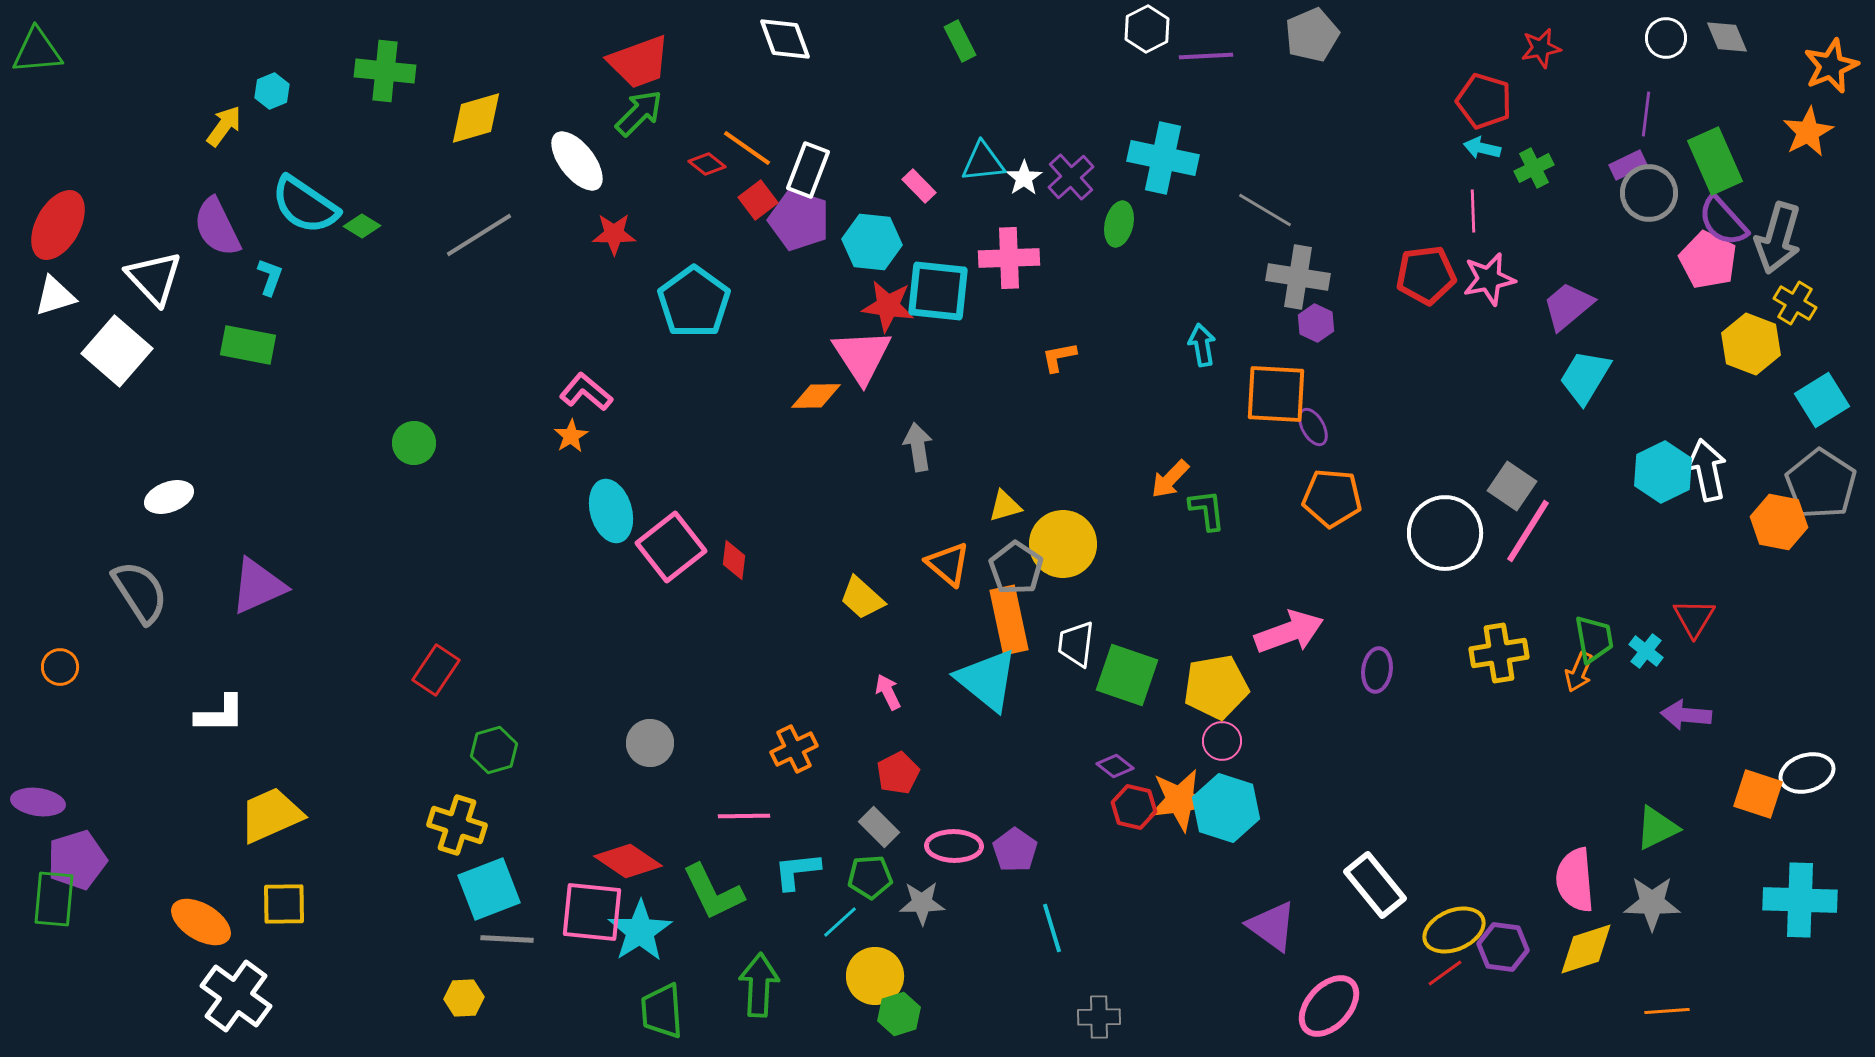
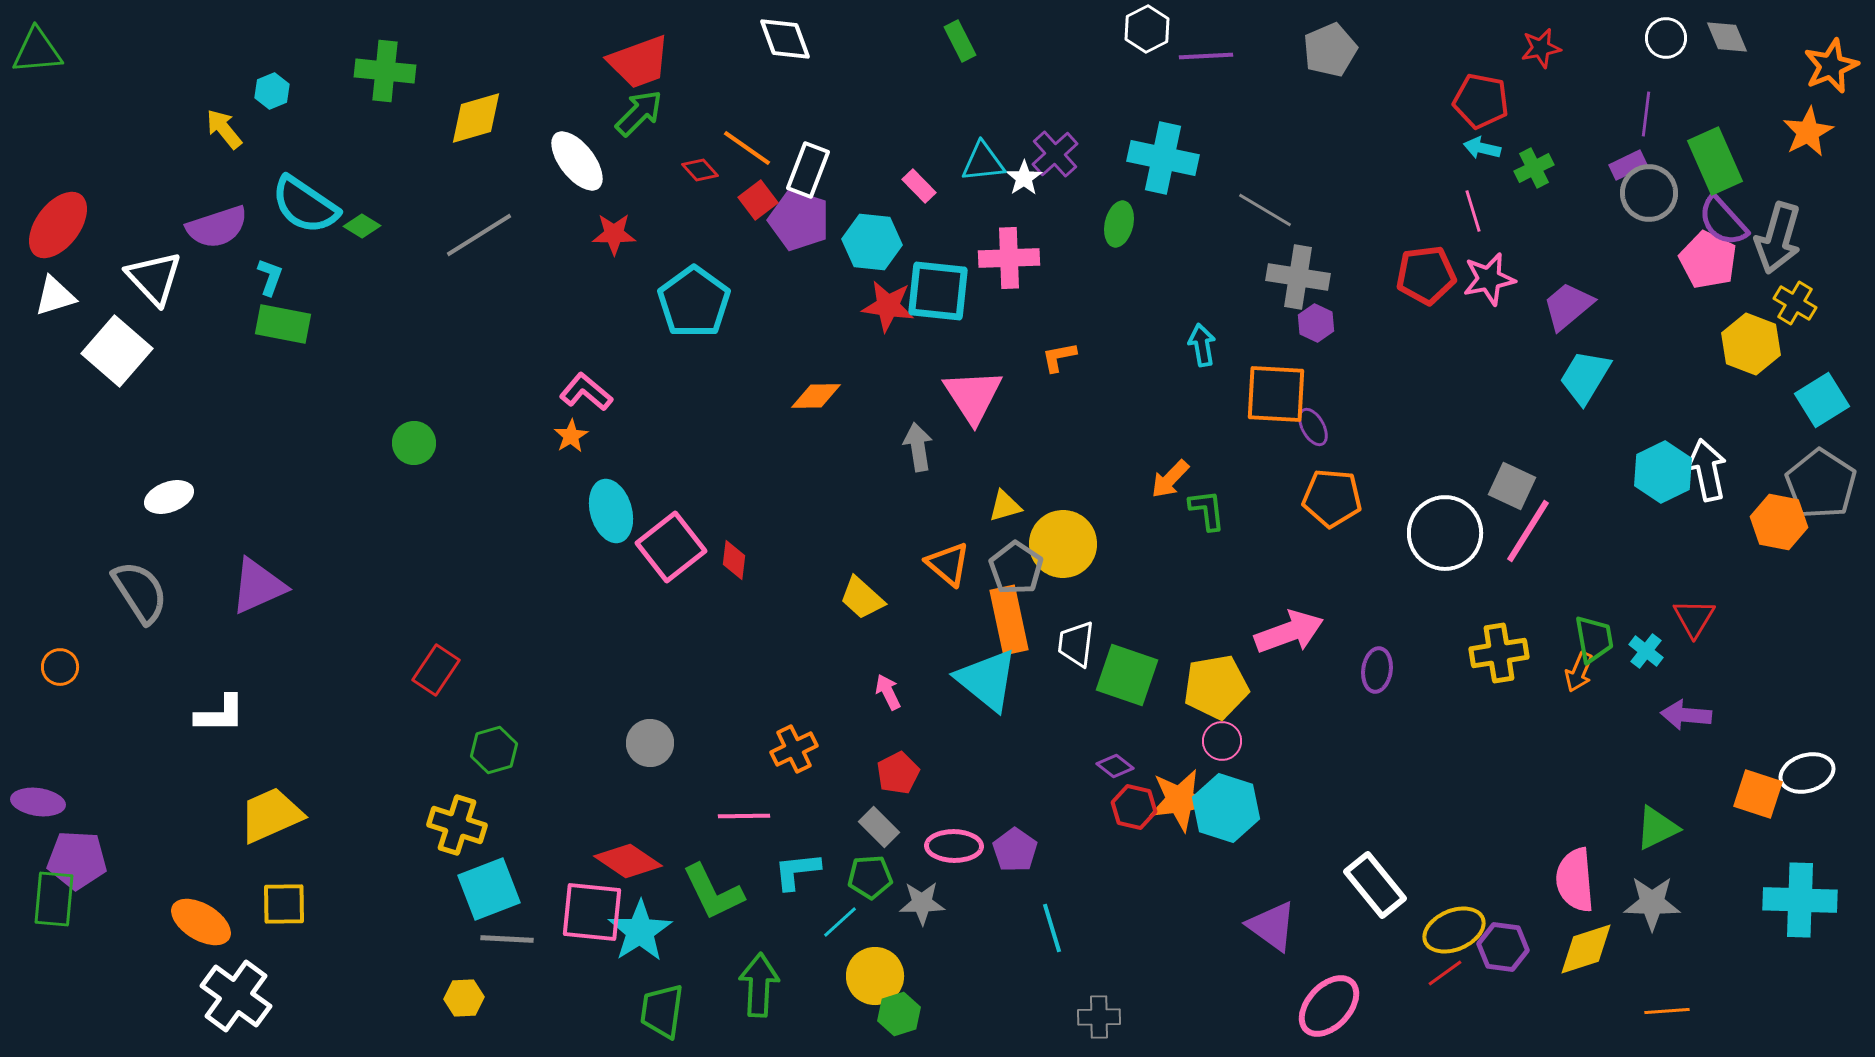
gray pentagon at (1312, 35): moved 18 px right, 15 px down
red pentagon at (1484, 101): moved 3 px left; rotated 6 degrees counterclockwise
yellow arrow at (224, 126): moved 3 px down; rotated 75 degrees counterclockwise
red diamond at (707, 164): moved 7 px left, 6 px down; rotated 9 degrees clockwise
purple cross at (1071, 177): moved 16 px left, 23 px up
pink line at (1473, 211): rotated 15 degrees counterclockwise
red ellipse at (58, 225): rotated 8 degrees clockwise
purple semicircle at (217, 227): rotated 82 degrees counterclockwise
green rectangle at (248, 345): moved 35 px right, 21 px up
pink triangle at (862, 356): moved 111 px right, 40 px down
gray square at (1512, 486): rotated 9 degrees counterclockwise
purple pentagon at (77, 860): rotated 20 degrees clockwise
green trapezoid at (662, 1011): rotated 12 degrees clockwise
